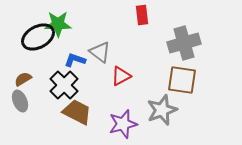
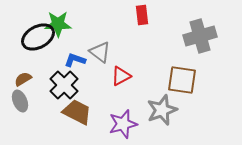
gray cross: moved 16 px right, 7 px up
